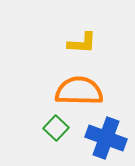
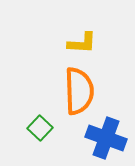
orange semicircle: rotated 87 degrees clockwise
green square: moved 16 px left
